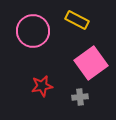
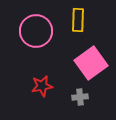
yellow rectangle: moved 1 px right; rotated 65 degrees clockwise
pink circle: moved 3 px right
